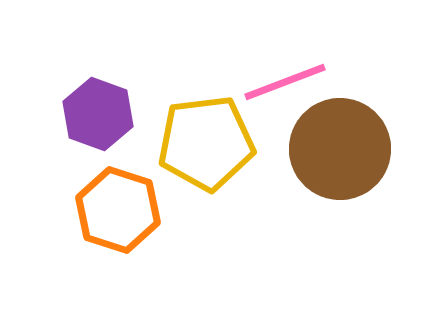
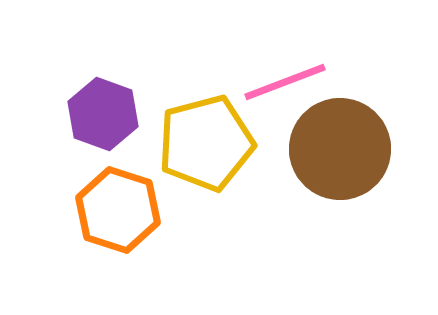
purple hexagon: moved 5 px right
yellow pentagon: rotated 8 degrees counterclockwise
